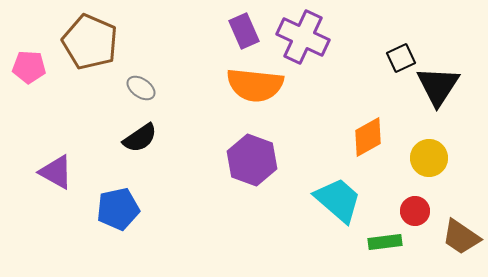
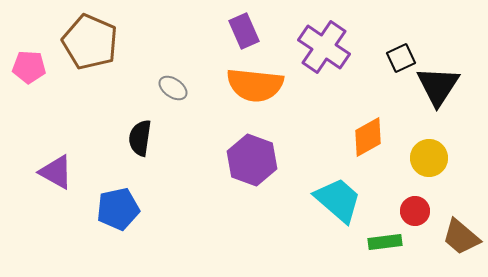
purple cross: moved 21 px right, 10 px down; rotated 9 degrees clockwise
gray ellipse: moved 32 px right
black semicircle: rotated 132 degrees clockwise
brown trapezoid: rotated 6 degrees clockwise
